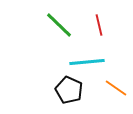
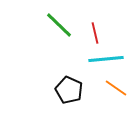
red line: moved 4 px left, 8 px down
cyan line: moved 19 px right, 3 px up
